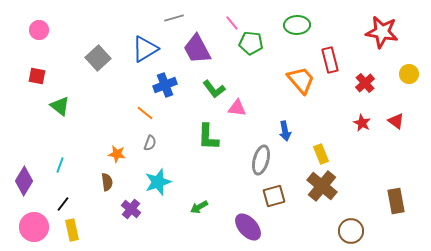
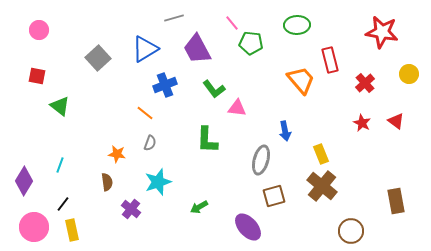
green L-shape at (208, 137): moved 1 px left, 3 px down
